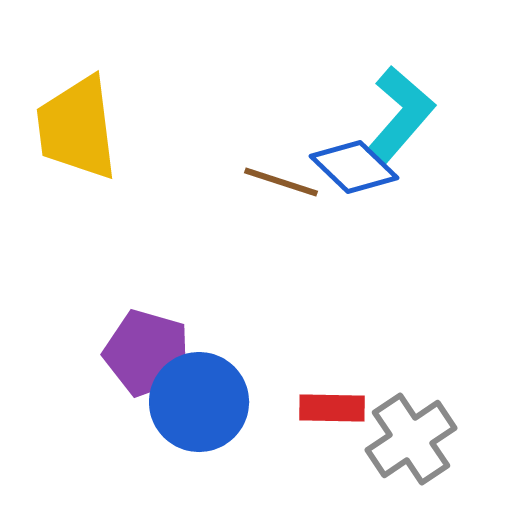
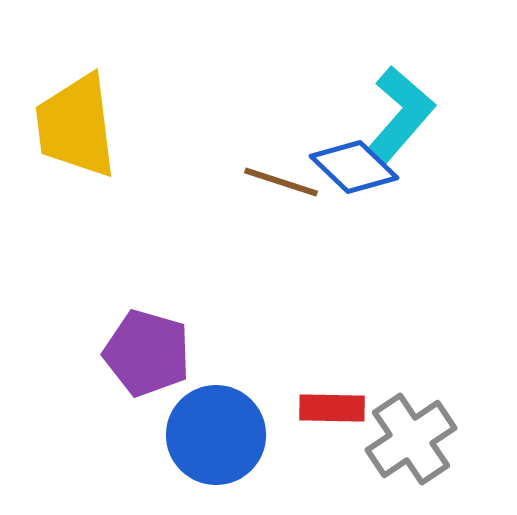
yellow trapezoid: moved 1 px left, 2 px up
blue circle: moved 17 px right, 33 px down
